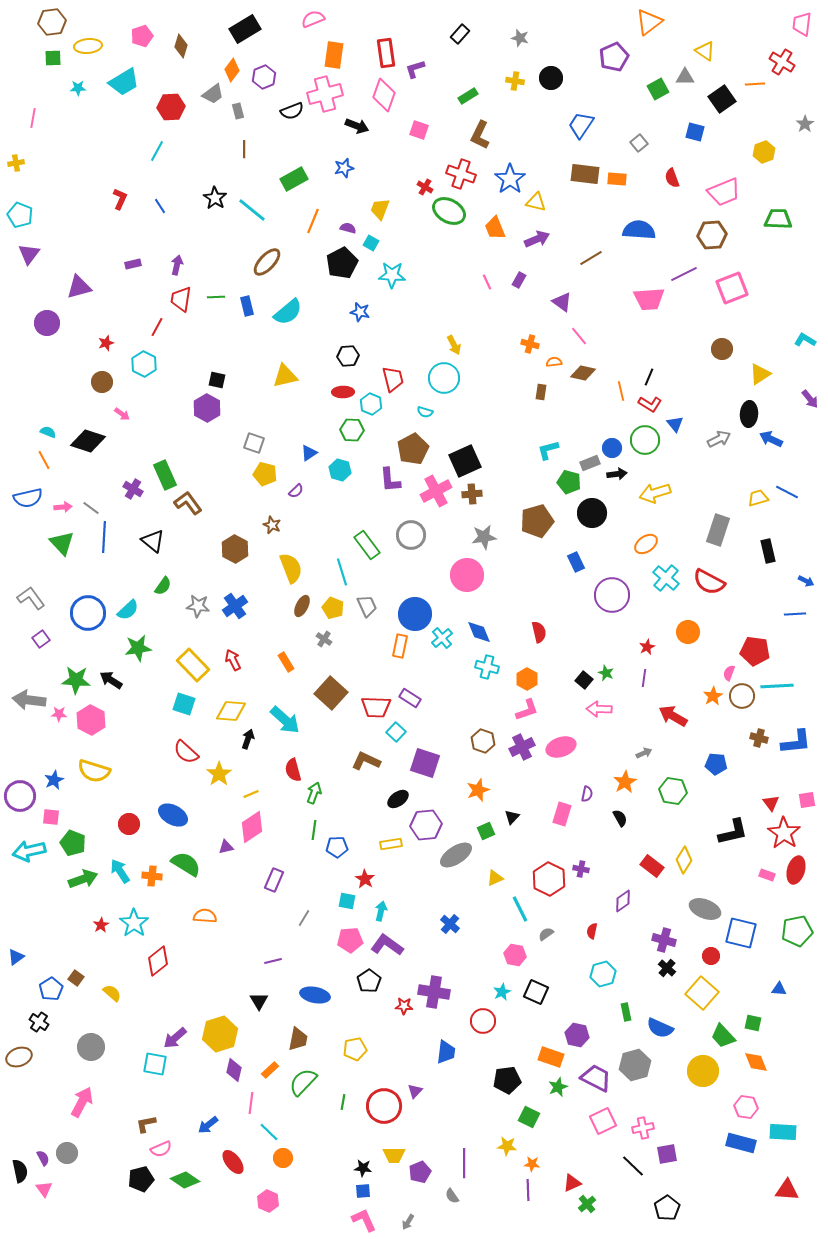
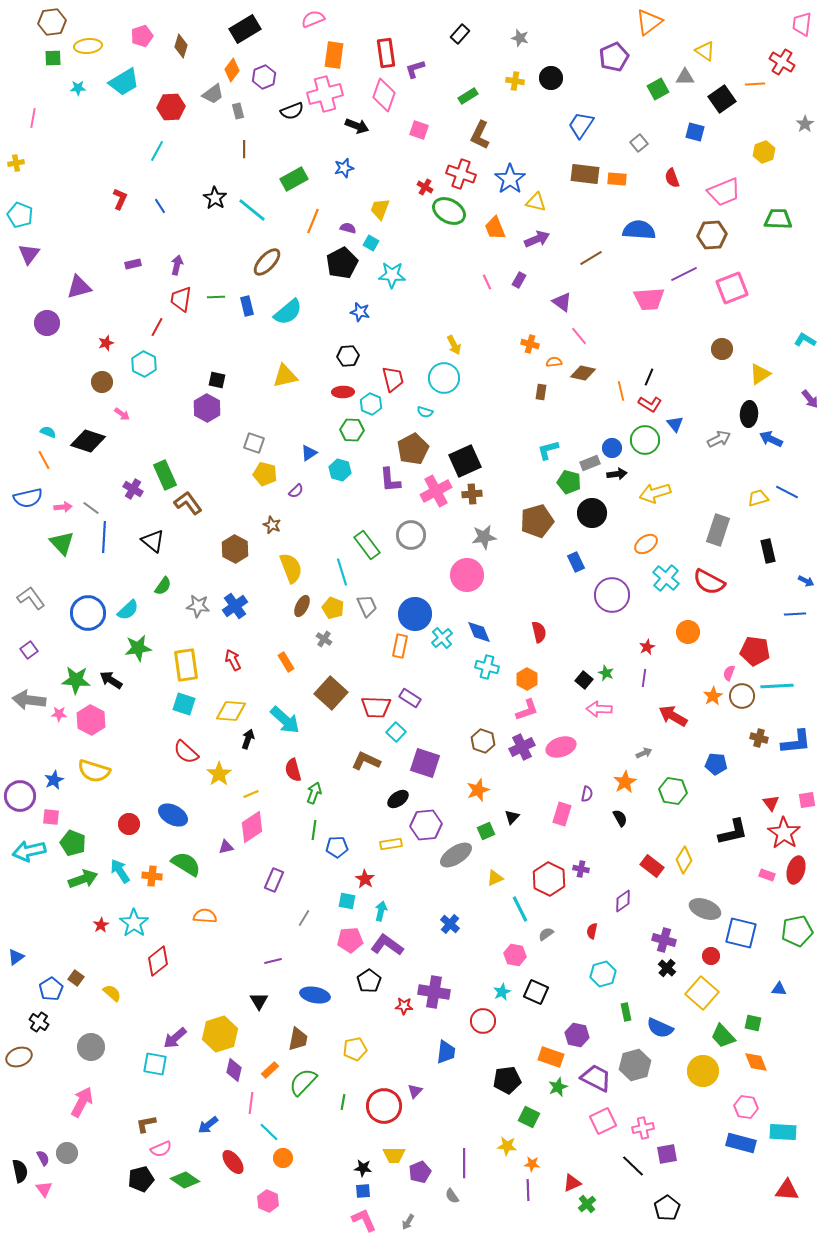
purple square at (41, 639): moved 12 px left, 11 px down
yellow rectangle at (193, 665): moved 7 px left; rotated 36 degrees clockwise
